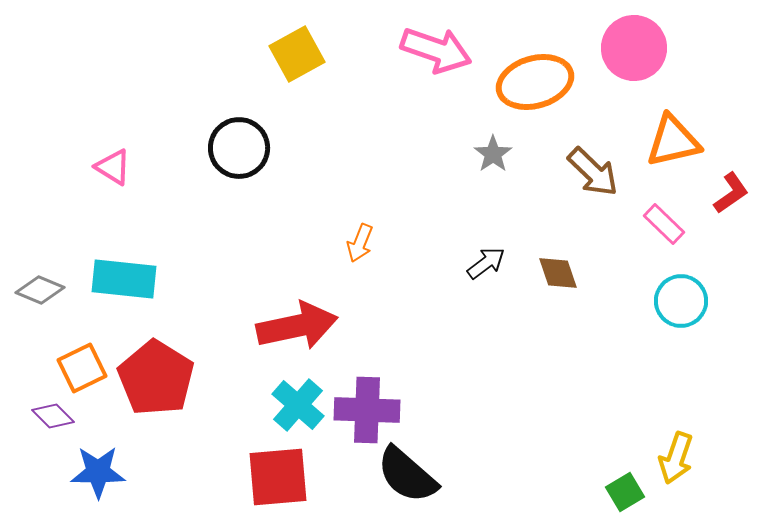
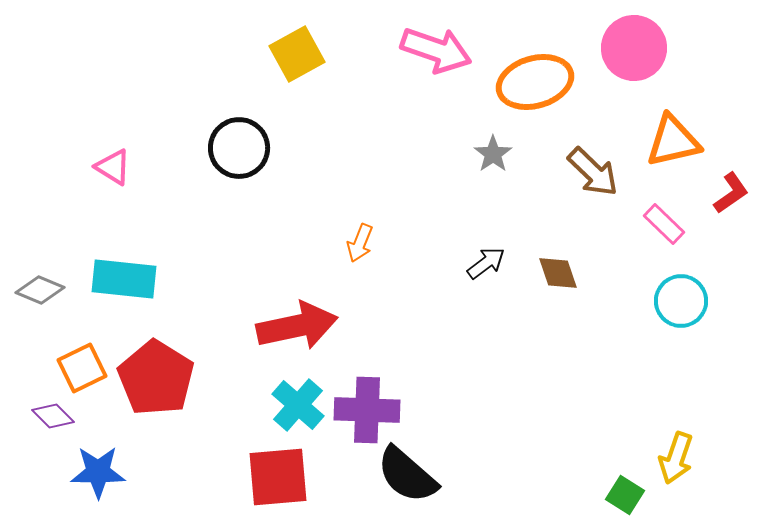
green square: moved 3 px down; rotated 27 degrees counterclockwise
